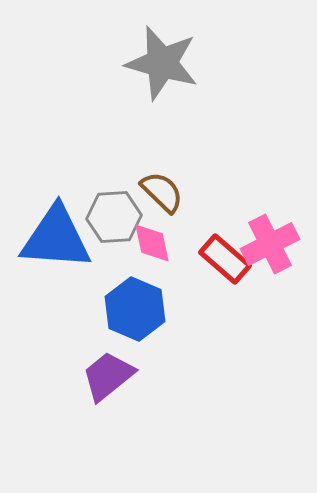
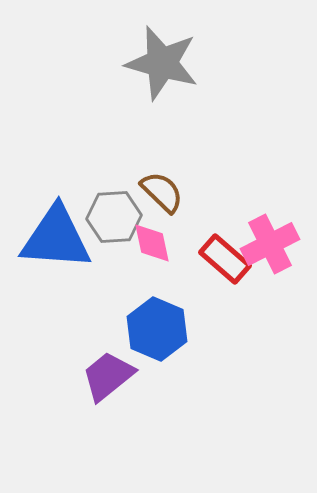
blue hexagon: moved 22 px right, 20 px down
